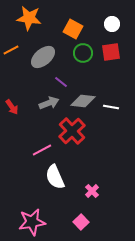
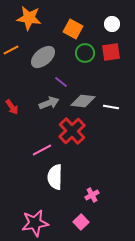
green circle: moved 2 px right
white semicircle: rotated 25 degrees clockwise
pink cross: moved 4 px down; rotated 16 degrees clockwise
pink star: moved 3 px right, 1 px down
